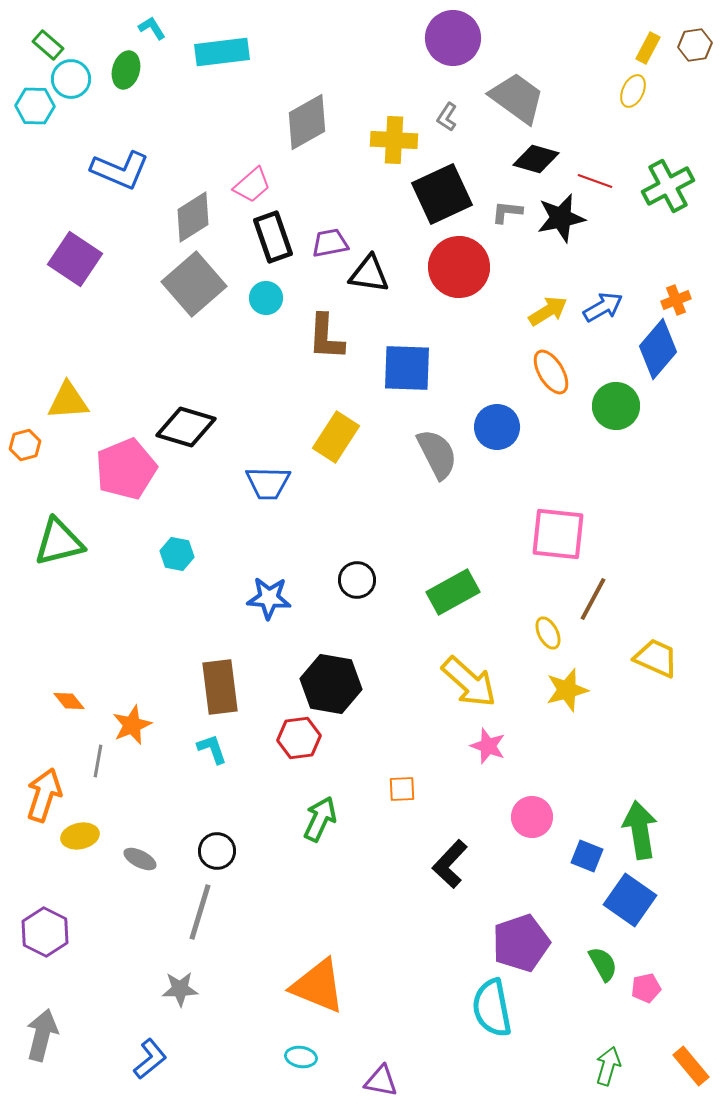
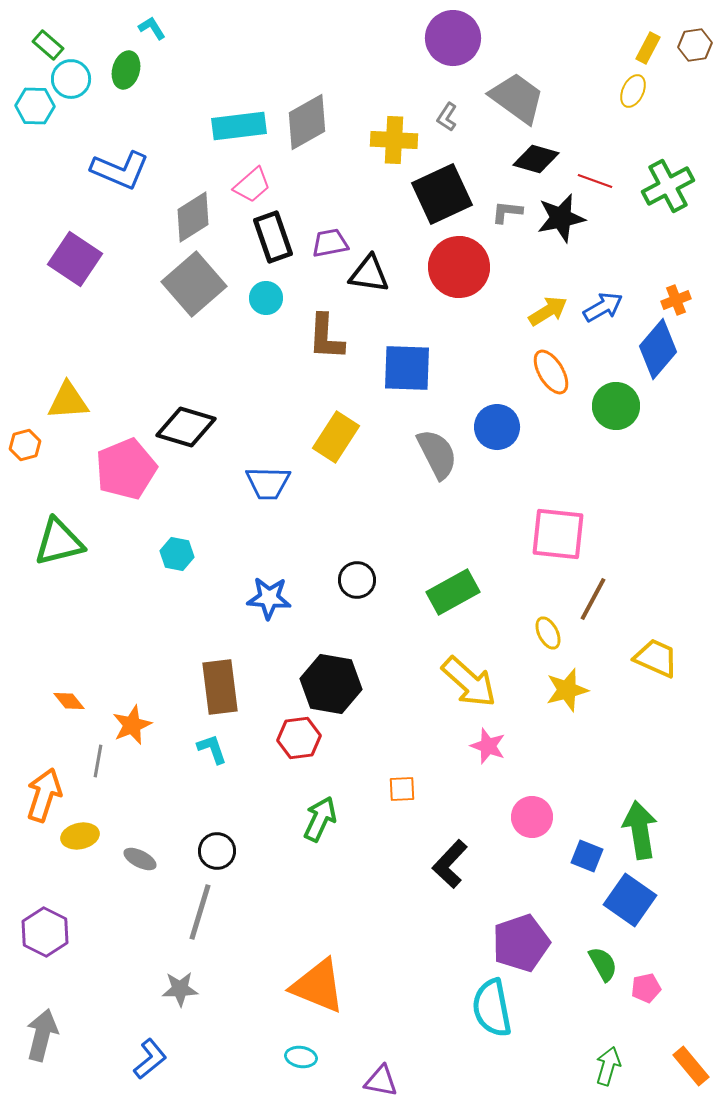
cyan rectangle at (222, 52): moved 17 px right, 74 px down
